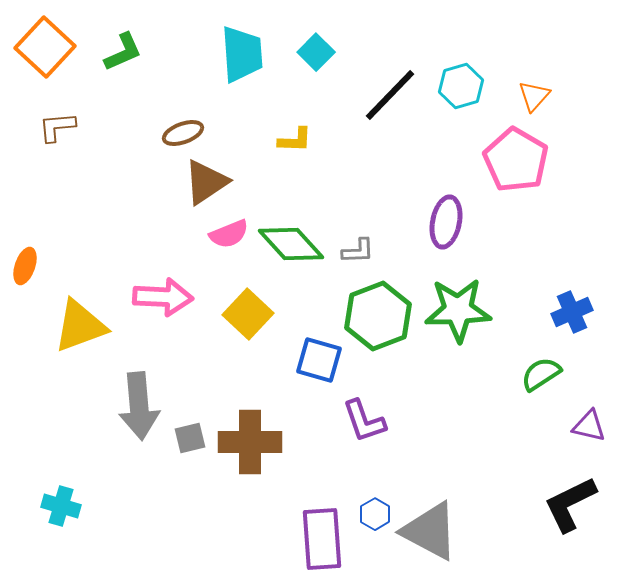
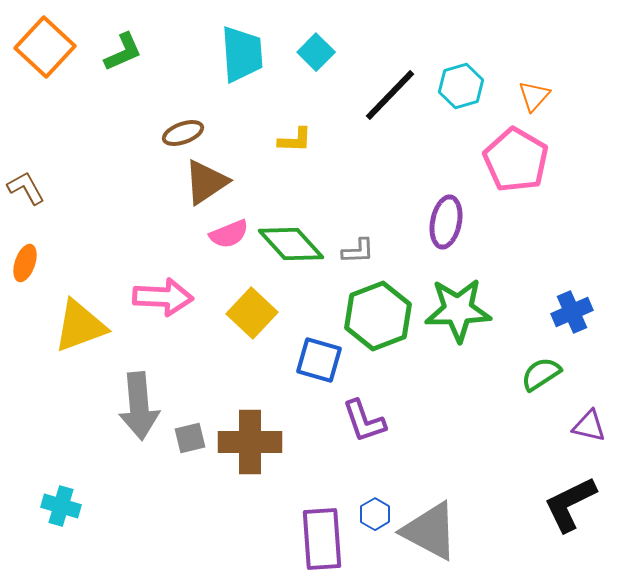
brown L-shape: moved 31 px left, 61 px down; rotated 66 degrees clockwise
orange ellipse: moved 3 px up
yellow square: moved 4 px right, 1 px up
